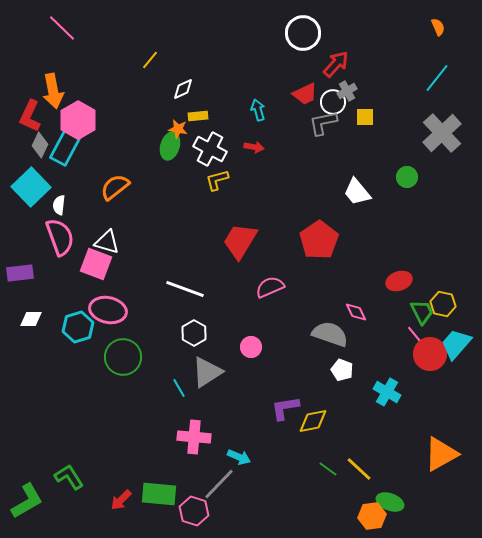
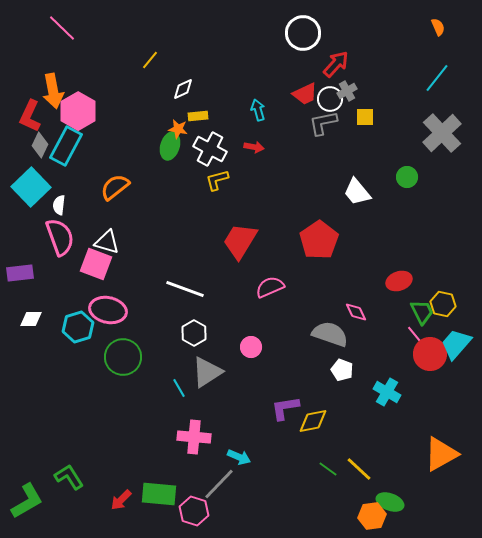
white circle at (333, 102): moved 3 px left, 3 px up
pink hexagon at (78, 120): moved 9 px up
